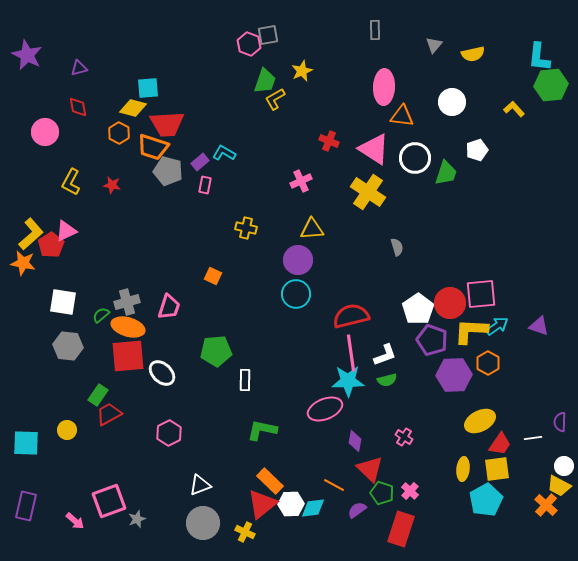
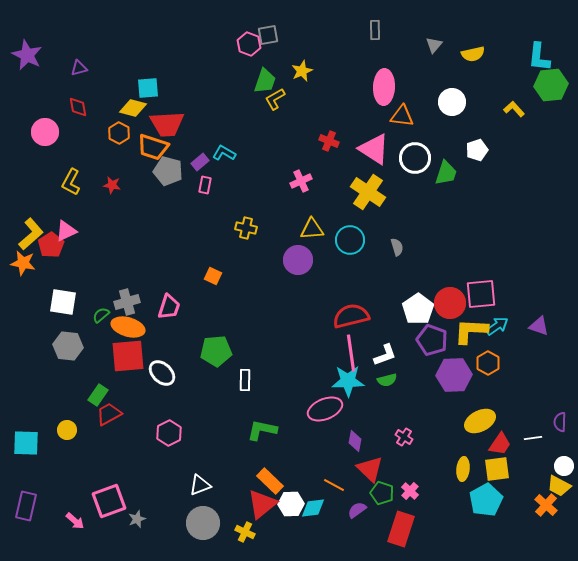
cyan circle at (296, 294): moved 54 px right, 54 px up
